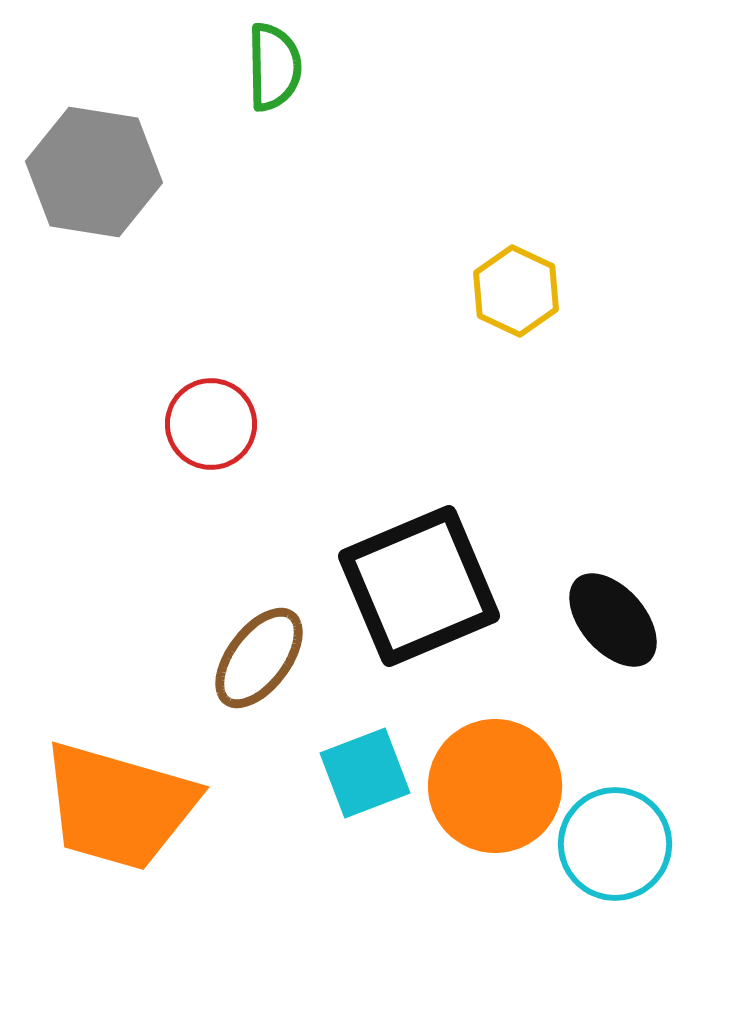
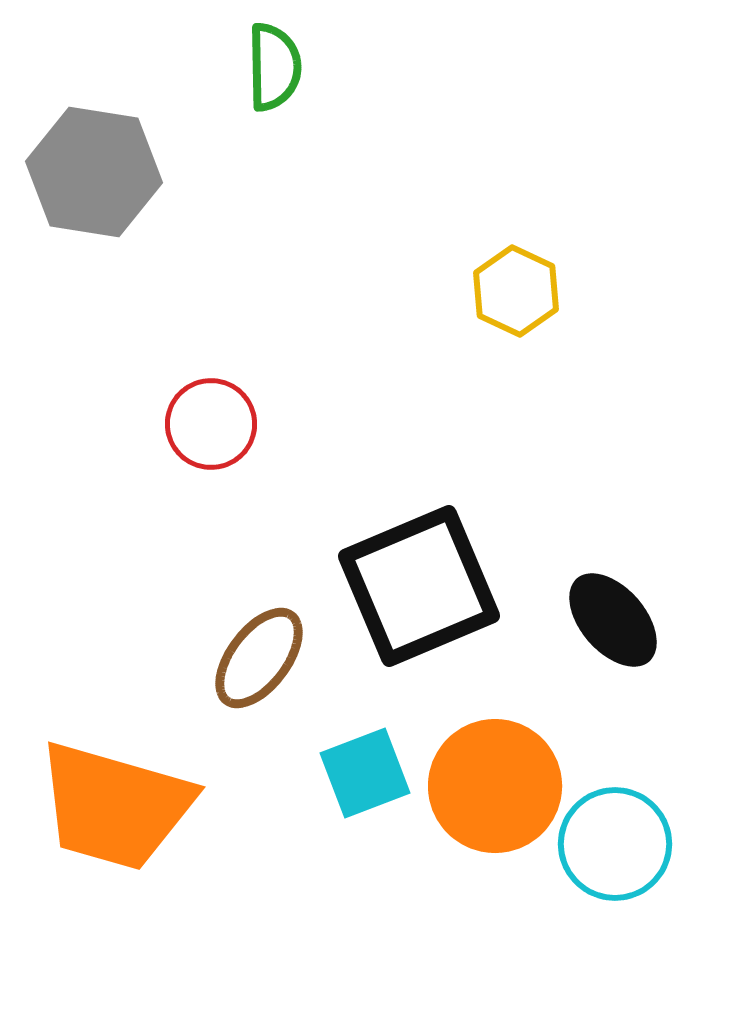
orange trapezoid: moved 4 px left
